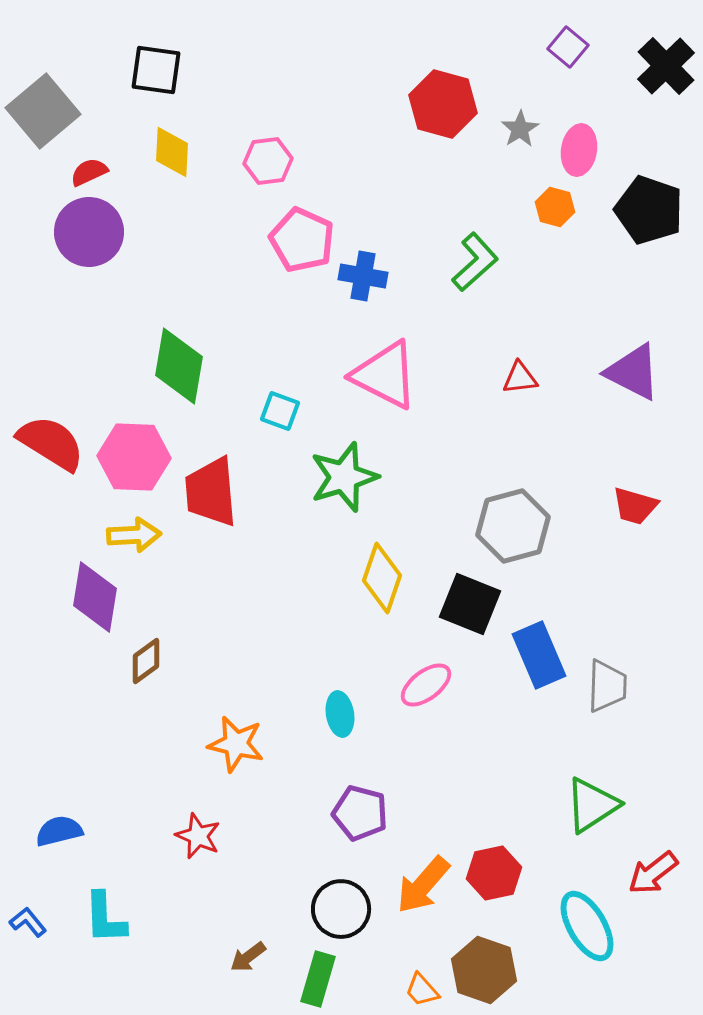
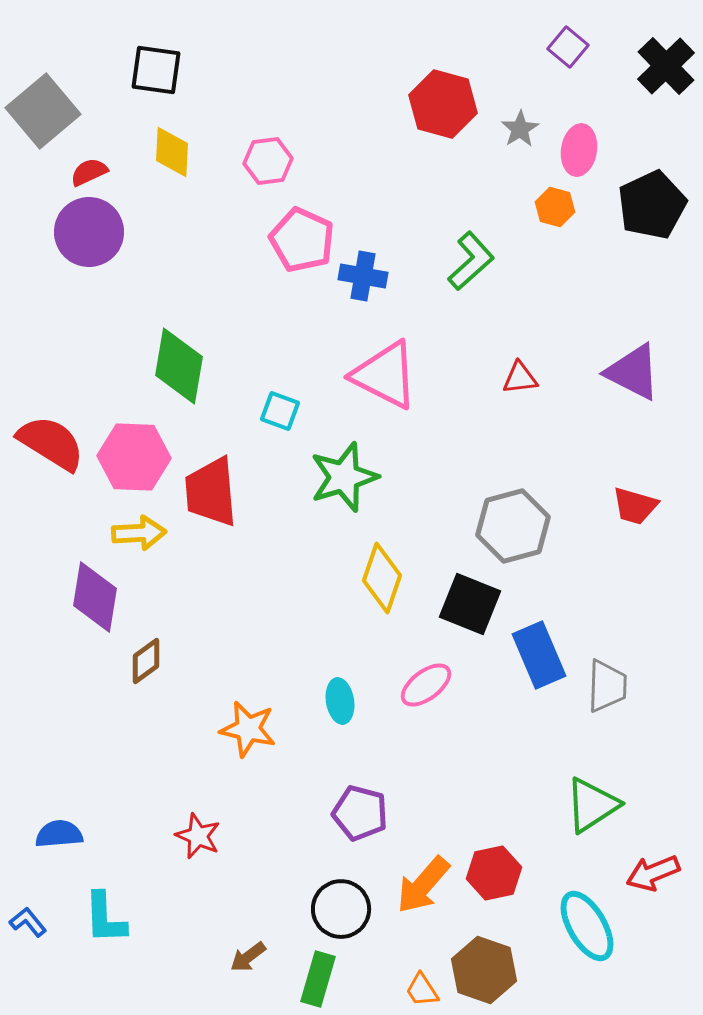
black pentagon at (649, 210): moved 3 px right, 5 px up; rotated 28 degrees clockwise
green L-shape at (475, 262): moved 4 px left, 1 px up
yellow arrow at (134, 535): moved 5 px right, 2 px up
cyan ellipse at (340, 714): moved 13 px up
orange star at (236, 744): moved 12 px right, 15 px up
blue semicircle at (59, 831): moved 3 px down; rotated 9 degrees clockwise
red arrow at (653, 873): rotated 16 degrees clockwise
orange trapezoid at (422, 990): rotated 9 degrees clockwise
